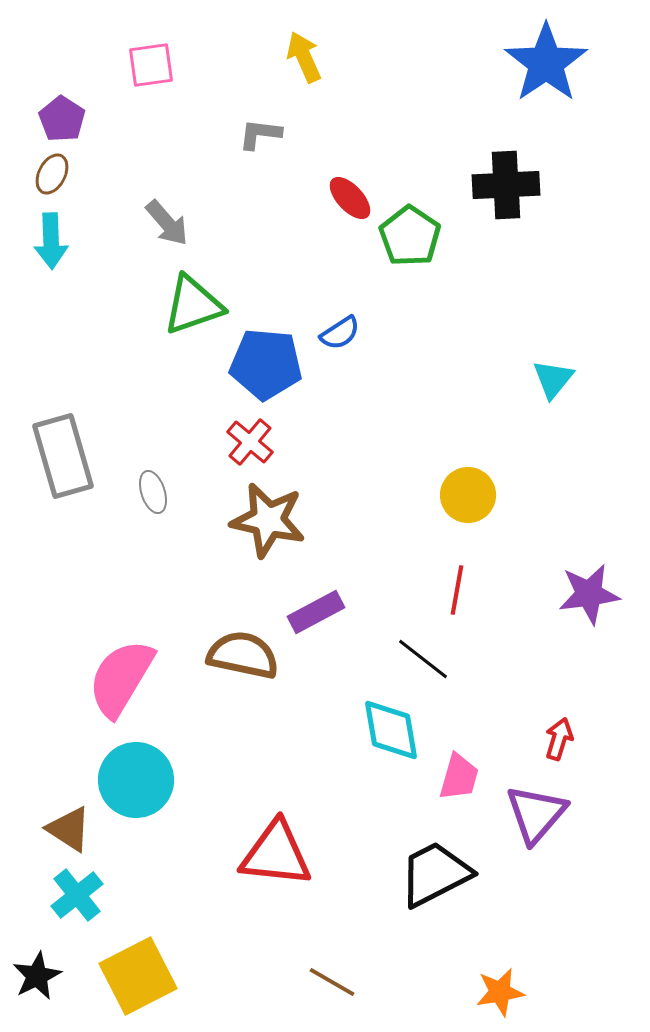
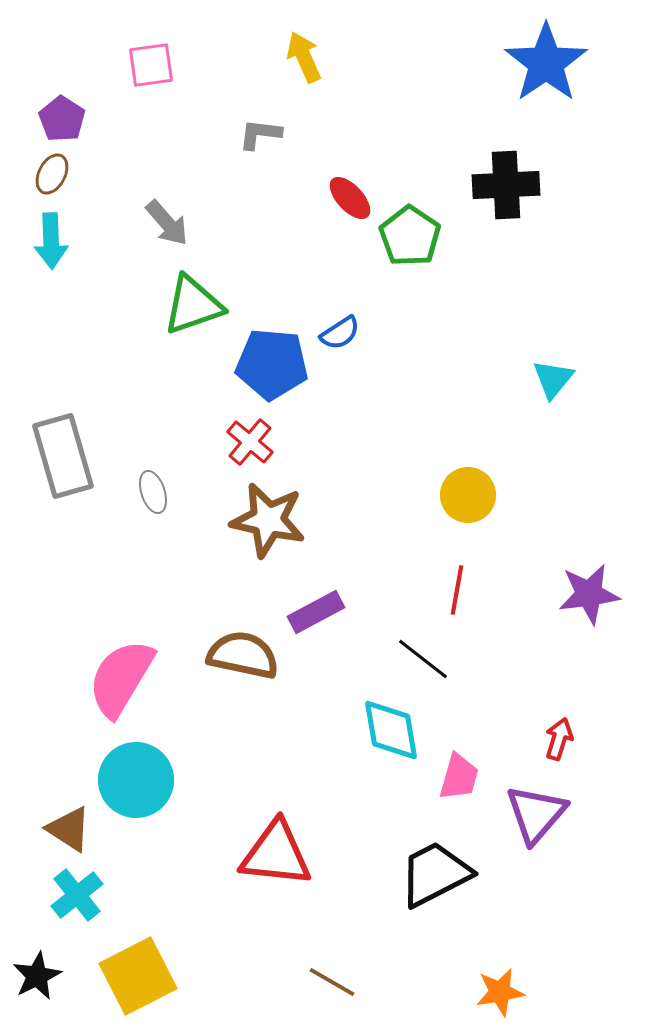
blue pentagon: moved 6 px right
